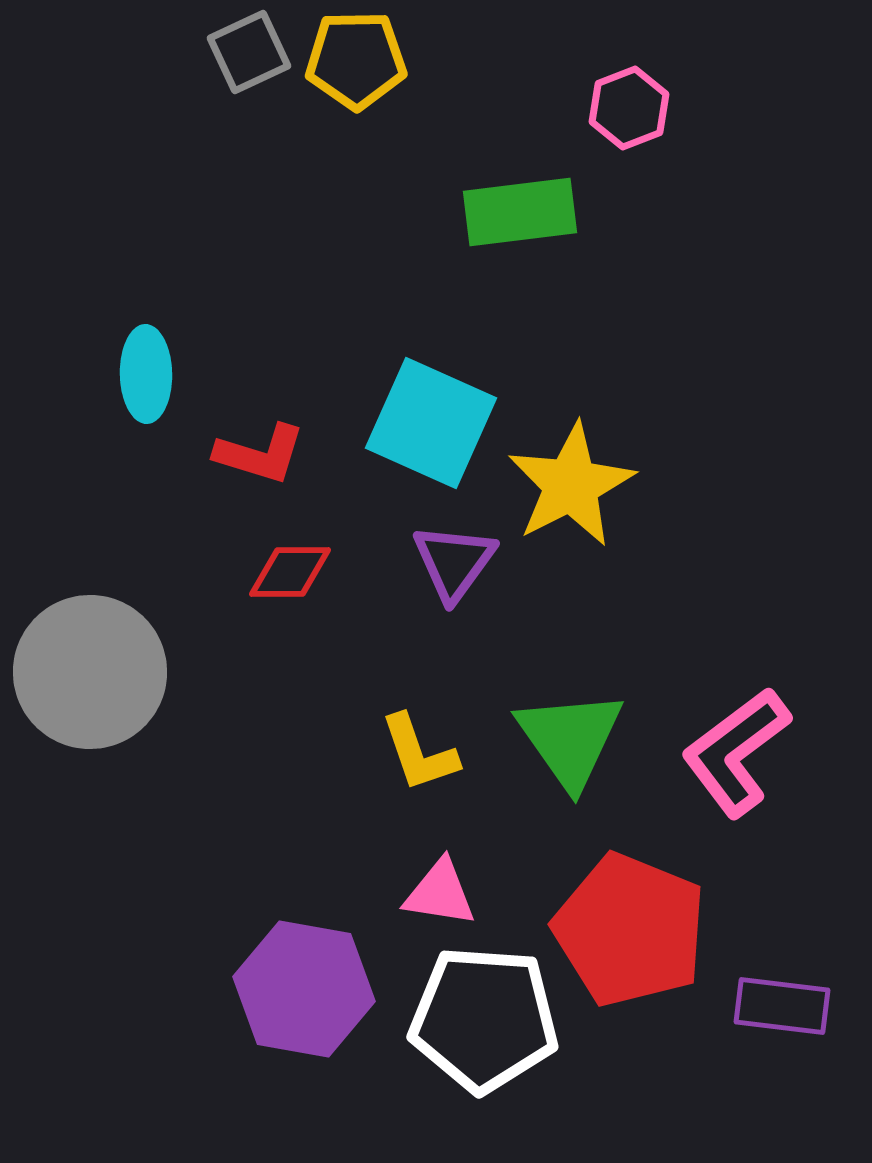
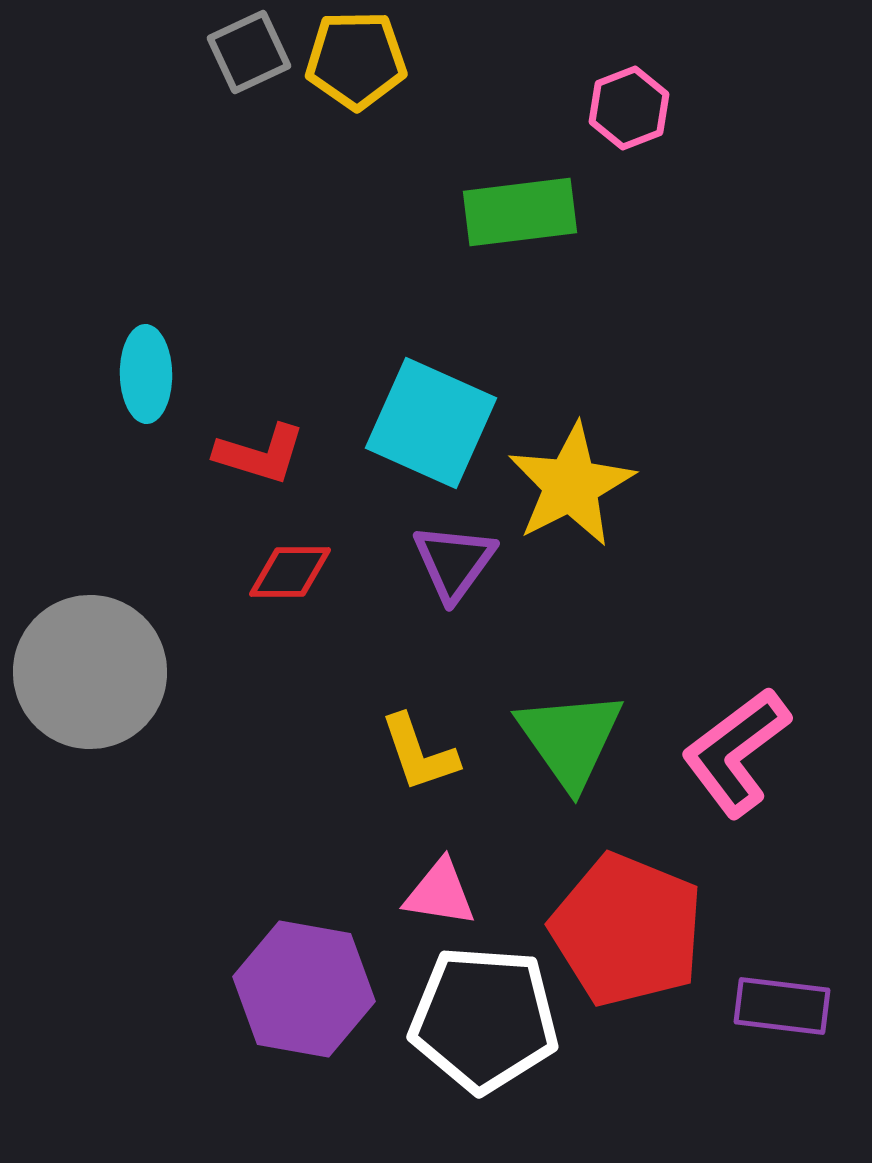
red pentagon: moved 3 px left
